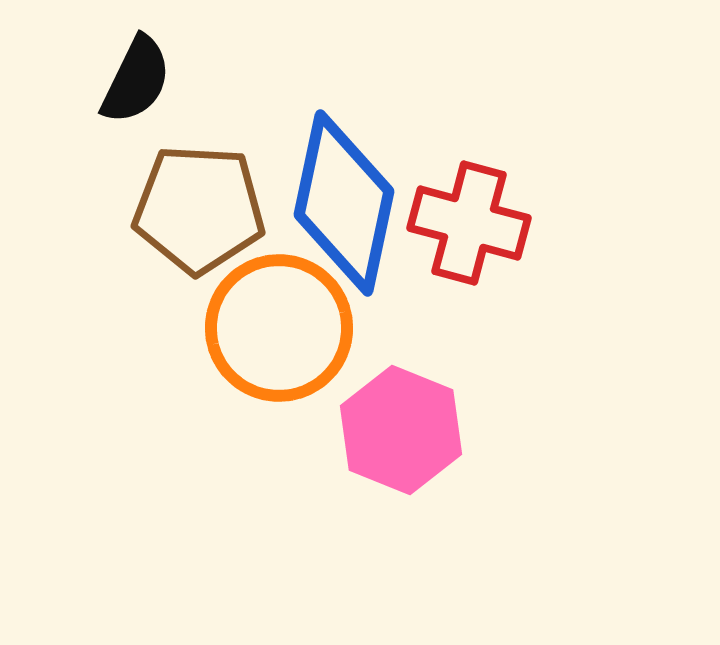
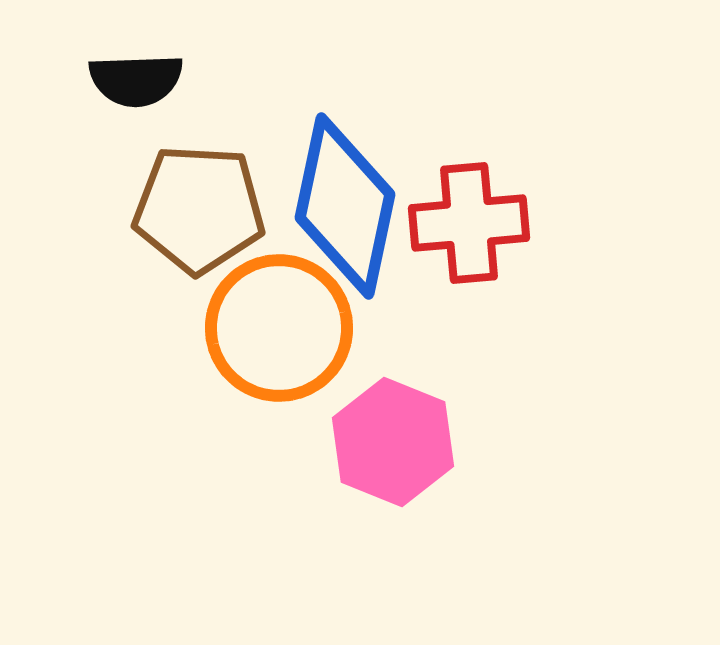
black semicircle: rotated 62 degrees clockwise
blue diamond: moved 1 px right, 3 px down
red cross: rotated 20 degrees counterclockwise
pink hexagon: moved 8 px left, 12 px down
